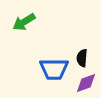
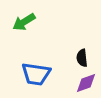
black semicircle: rotated 12 degrees counterclockwise
blue trapezoid: moved 18 px left, 5 px down; rotated 8 degrees clockwise
